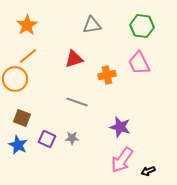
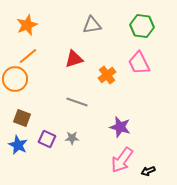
orange star: rotated 10 degrees clockwise
orange cross: rotated 24 degrees counterclockwise
